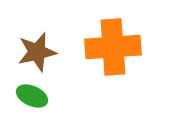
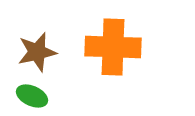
orange cross: rotated 6 degrees clockwise
